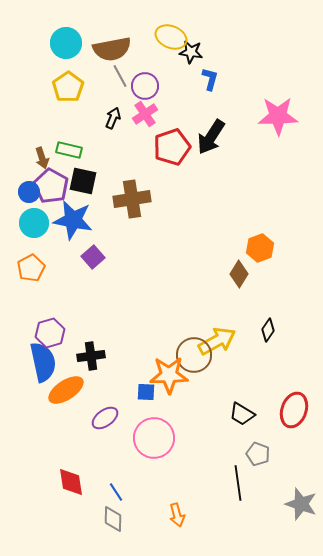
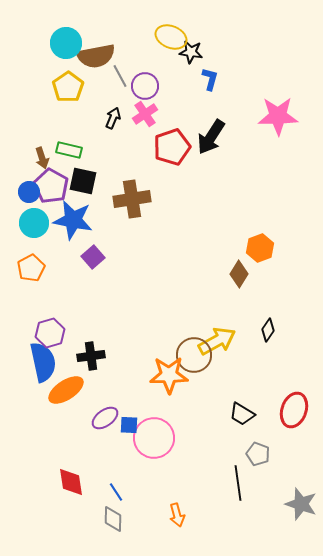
brown semicircle at (112, 49): moved 16 px left, 7 px down
blue square at (146, 392): moved 17 px left, 33 px down
